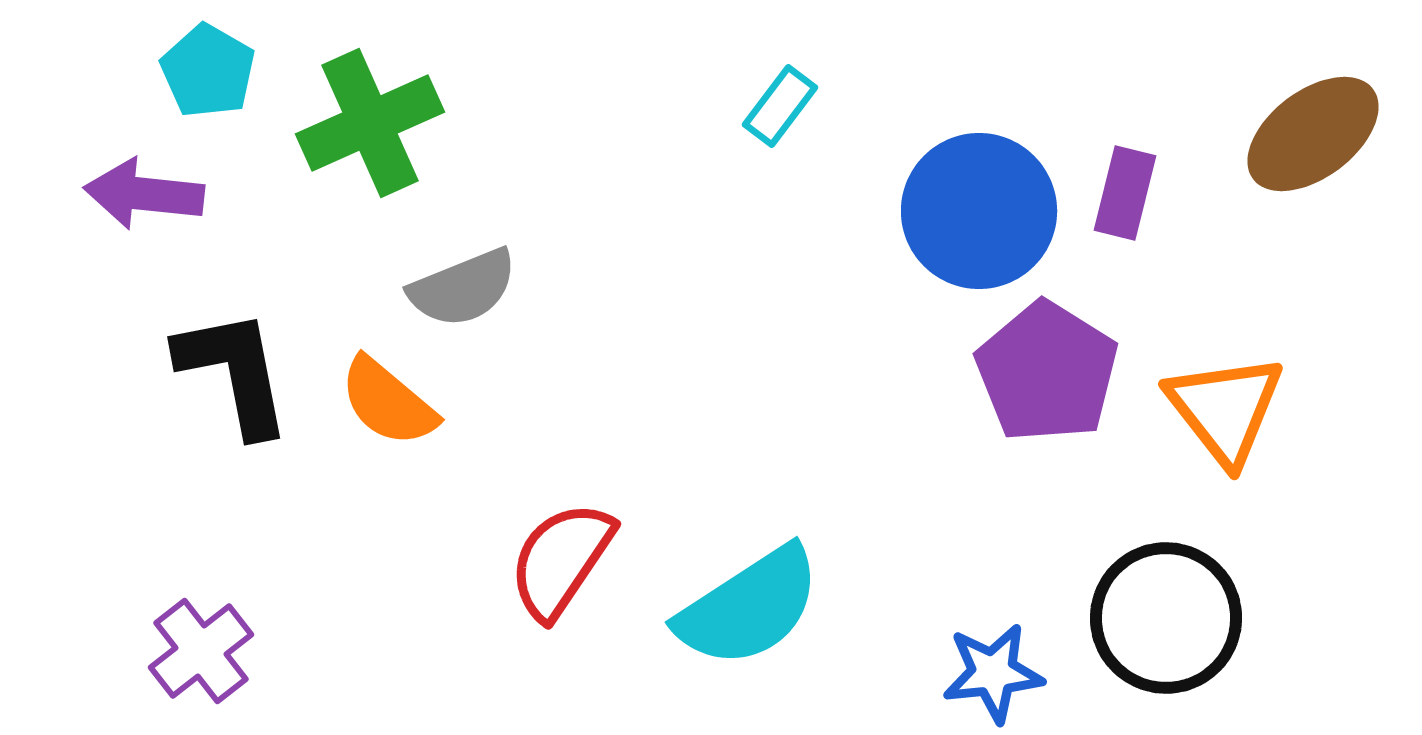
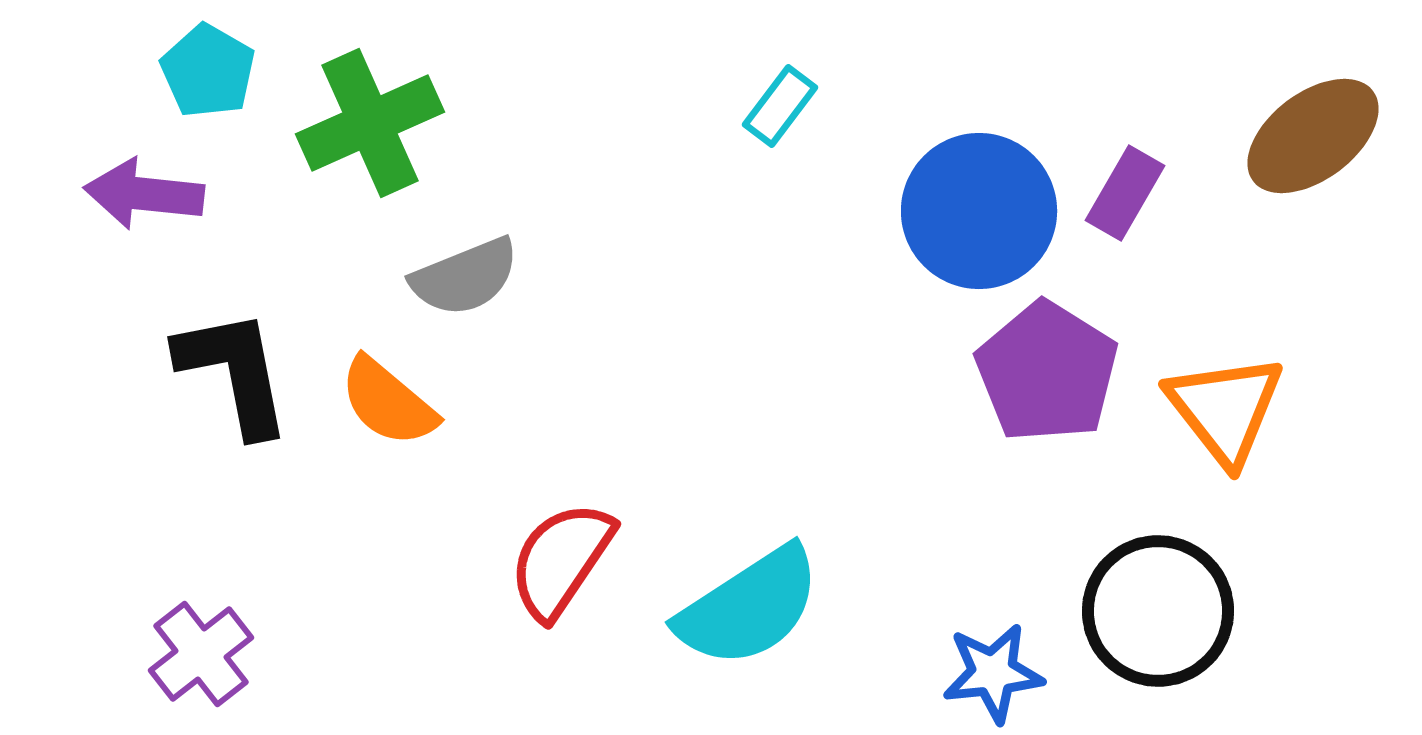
brown ellipse: moved 2 px down
purple rectangle: rotated 16 degrees clockwise
gray semicircle: moved 2 px right, 11 px up
black circle: moved 8 px left, 7 px up
purple cross: moved 3 px down
